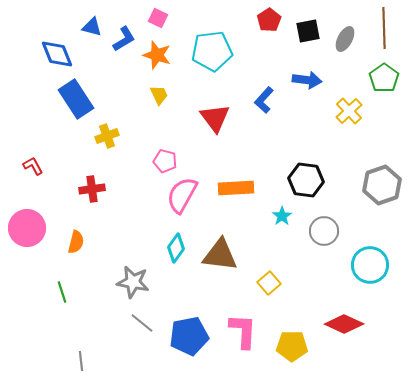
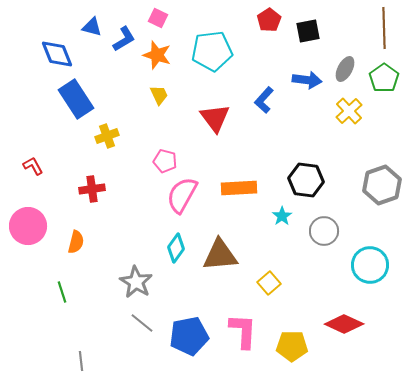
gray ellipse at (345, 39): moved 30 px down
orange rectangle at (236, 188): moved 3 px right
pink circle at (27, 228): moved 1 px right, 2 px up
brown triangle at (220, 255): rotated 12 degrees counterclockwise
gray star at (133, 282): moved 3 px right; rotated 20 degrees clockwise
